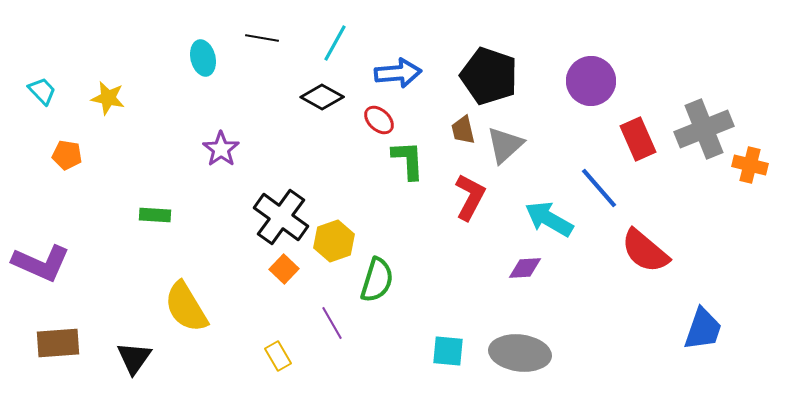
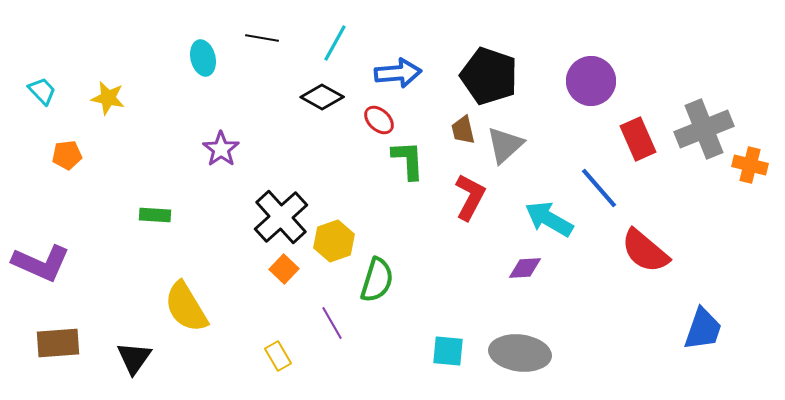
orange pentagon: rotated 16 degrees counterclockwise
black cross: rotated 12 degrees clockwise
